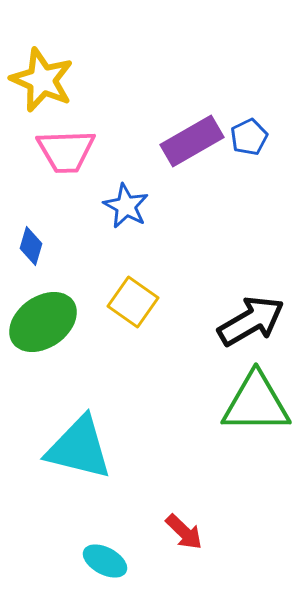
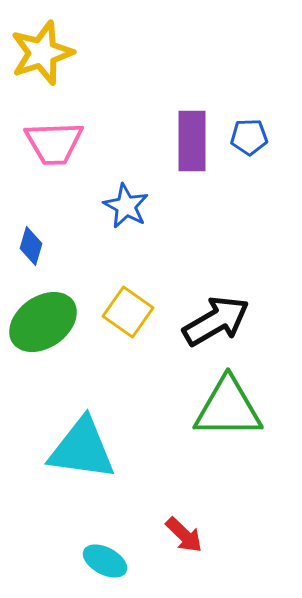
yellow star: moved 27 px up; rotated 30 degrees clockwise
blue pentagon: rotated 24 degrees clockwise
purple rectangle: rotated 60 degrees counterclockwise
pink trapezoid: moved 12 px left, 8 px up
yellow square: moved 5 px left, 10 px down
black arrow: moved 35 px left
green triangle: moved 28 px left, 5 px down
cyan triangle: moved 3 px right, 1 px down; rotated 6 degrees counterclockwise
red arrow: moved 3 px down
